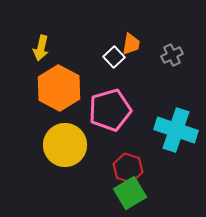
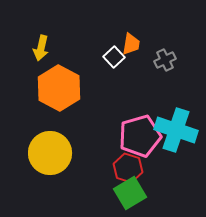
gray cross: moved 7 px left, 5 px down
pink pentagon: moved 30 px right, 26 px down
yellow circle: moved 15 px left, 8 px down
